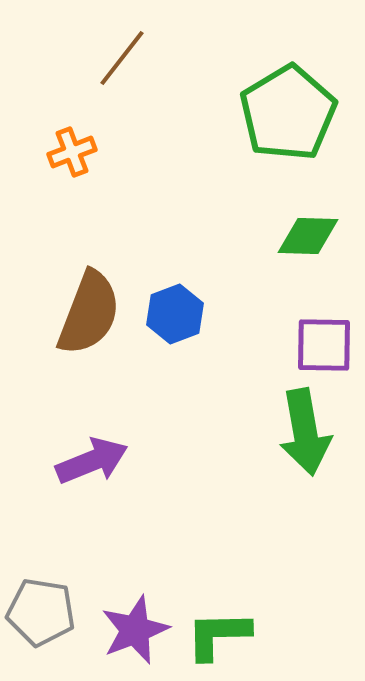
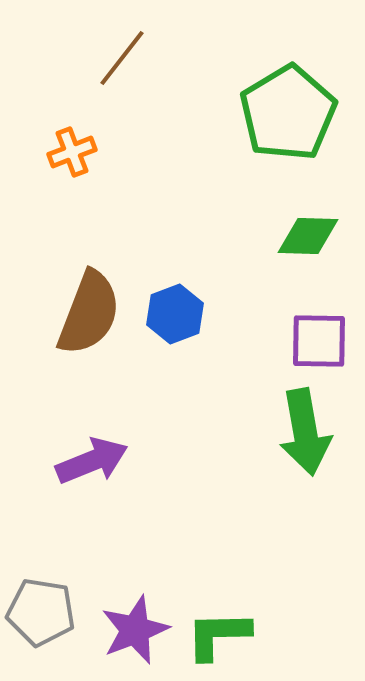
purple square: moved 5 px left, 4 px up
